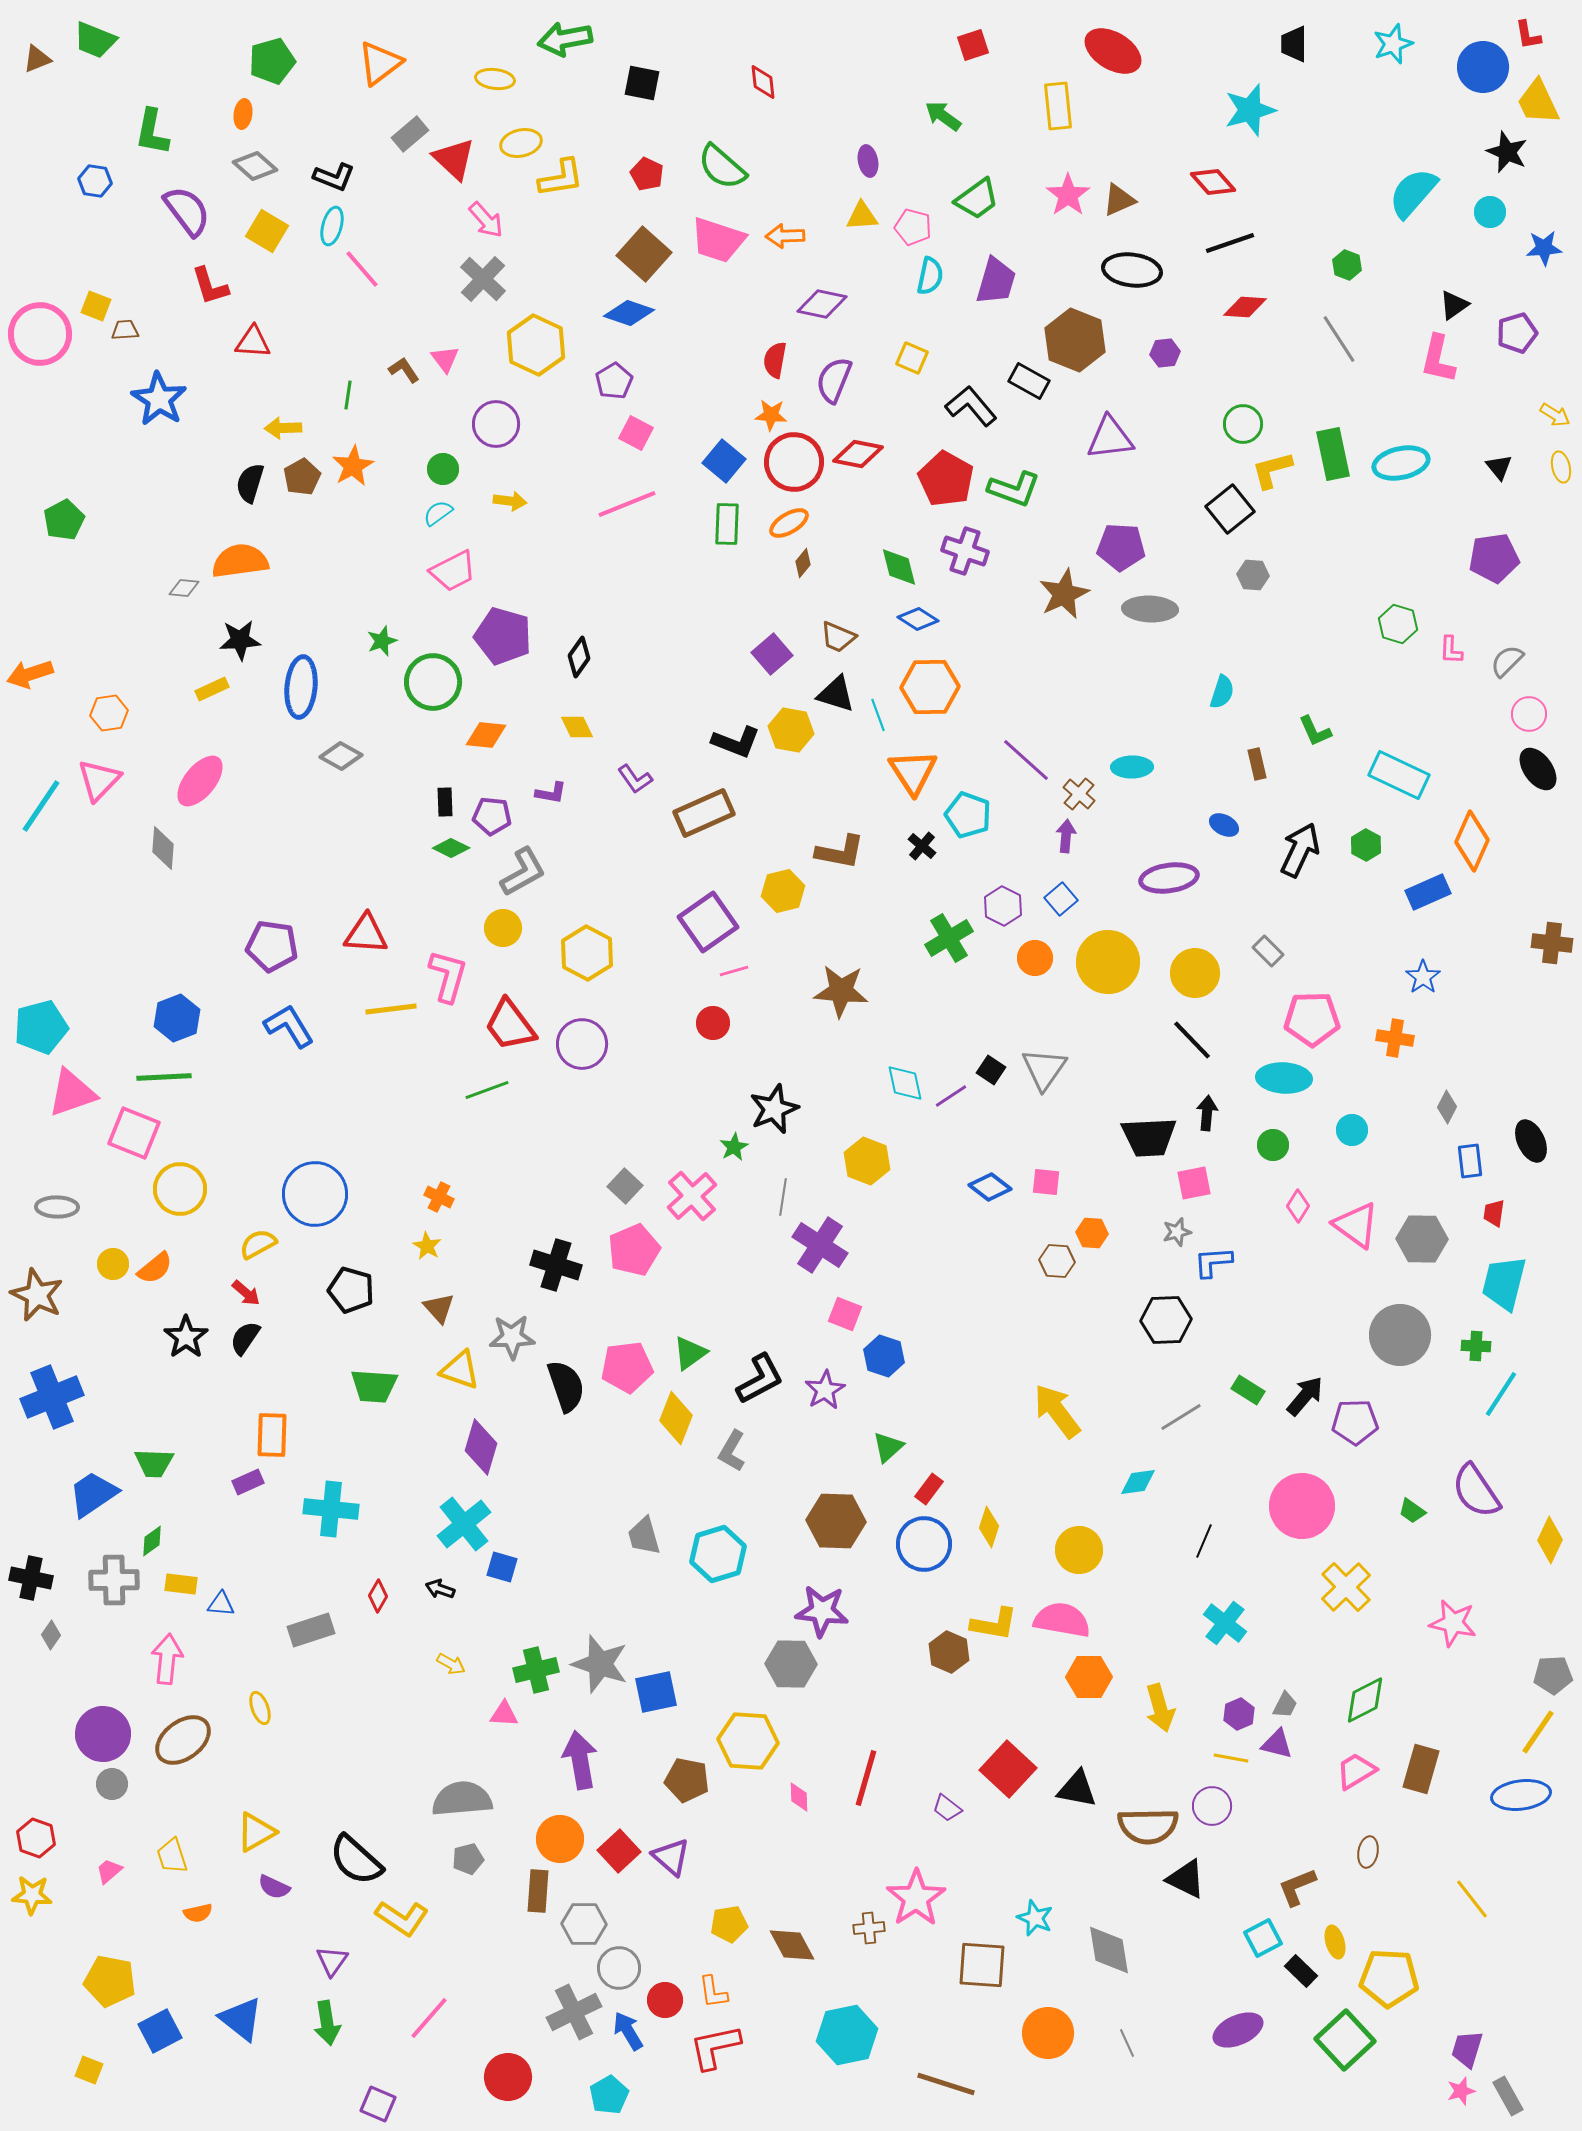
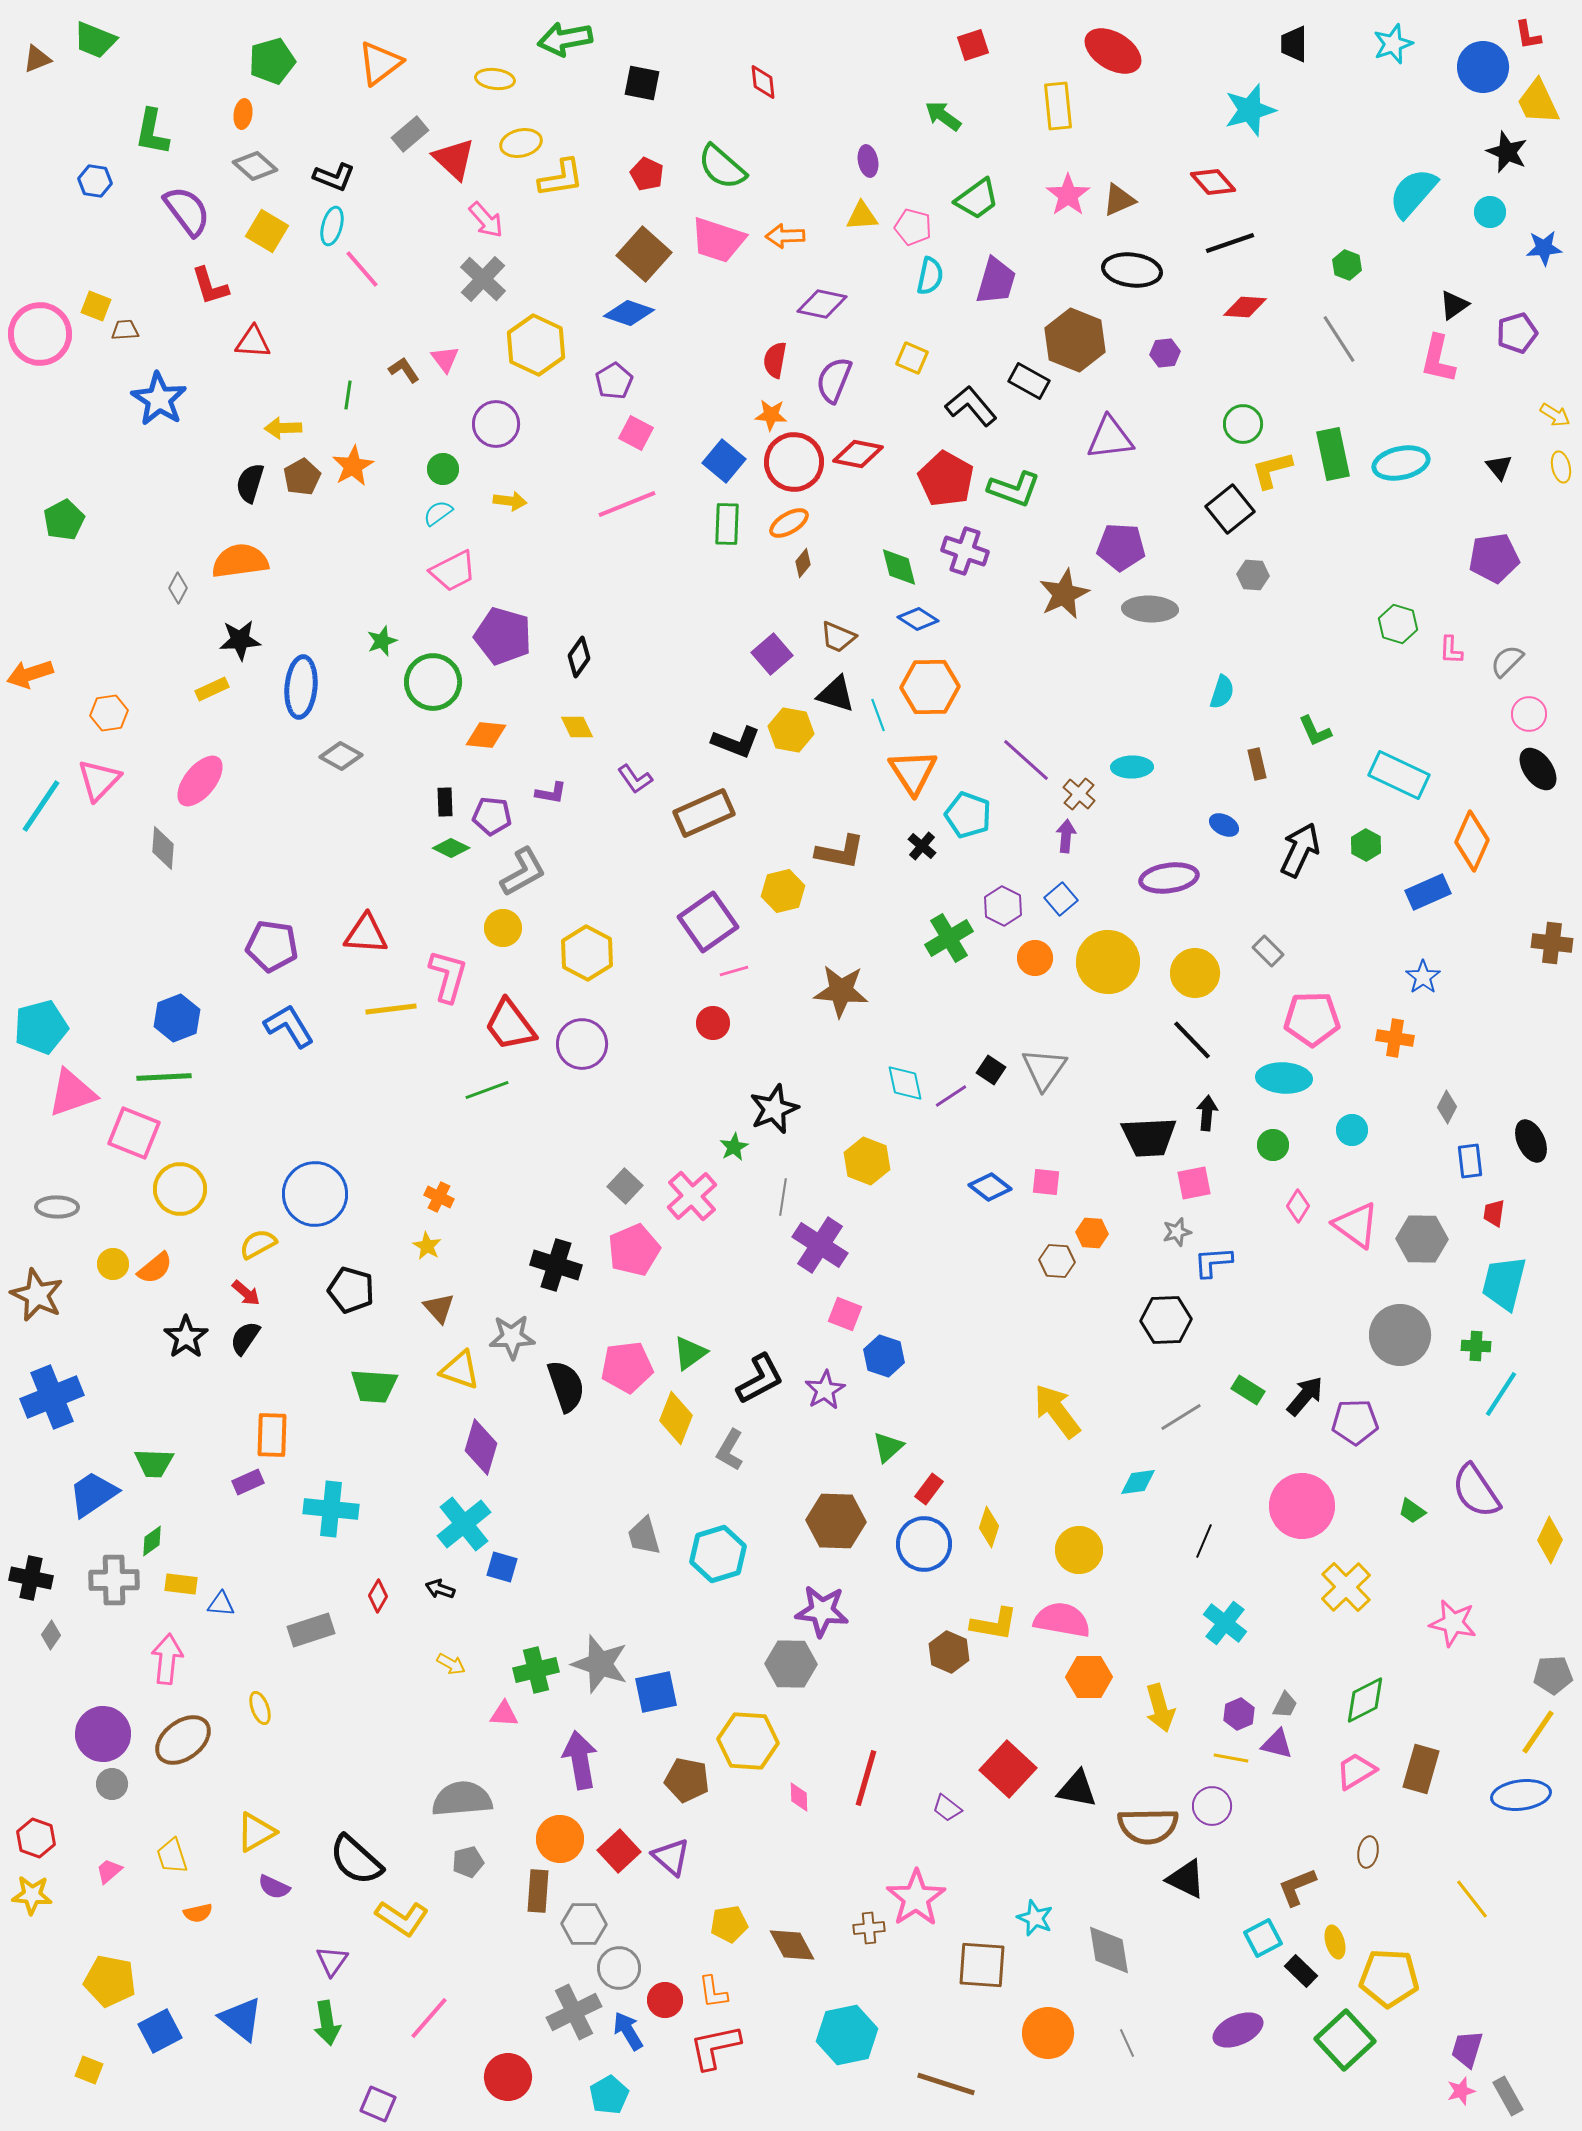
gray diamond at (184, 588): moved 6 px left; rotated 68 degrees counterclockwise
gray L-shape at (732, 1451): moved 2 px left, 1 px up
gray pentagon at (468, 1859): moved 3 px down
